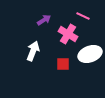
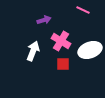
pink line: moved 6 px up
purple arrow: rotated 16 degrees clockwise
pink cross: moved 7 px left, 7 px down
white ellipse: moved 4 px up
